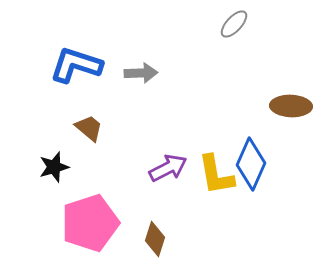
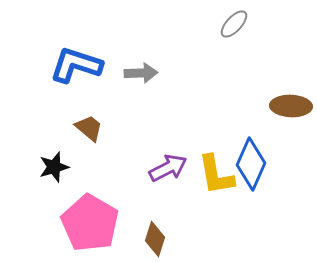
pink pentagon: rotated 24 degrees counterclockwise
